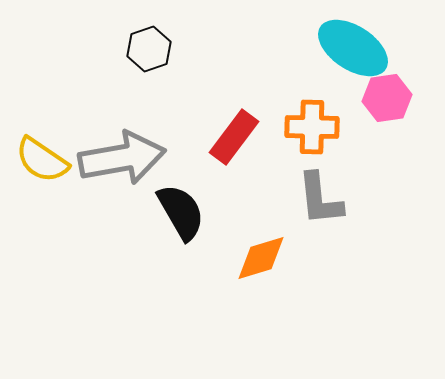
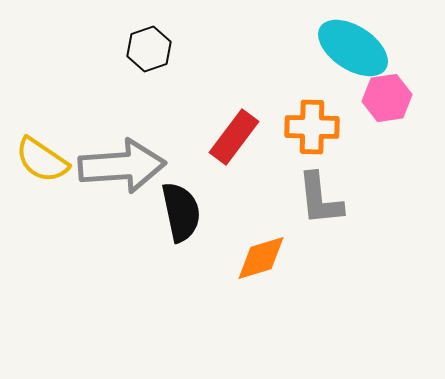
gray arrow: moved 8 px down; rotated 6 degrees clockwise
black semicircle: rotated 18 degrees clockwise
